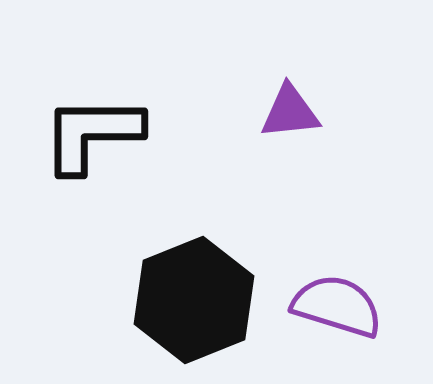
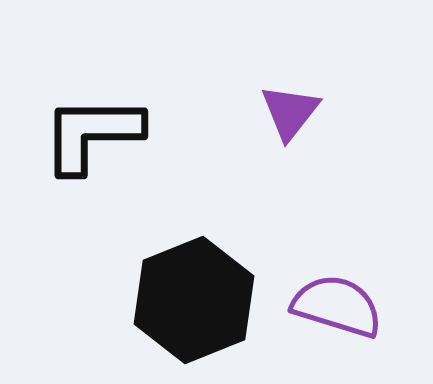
purple triangle: rotated 46 degrees counterclockwise
